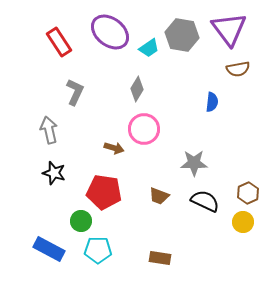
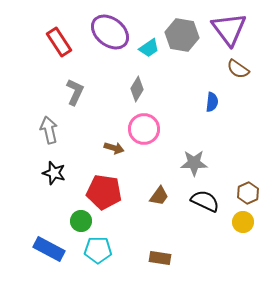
brown semicircle: rotated 45 degrees clockwise
brown trapezoid: rotated 75 degrees counterclockwise
